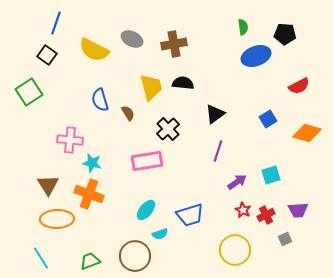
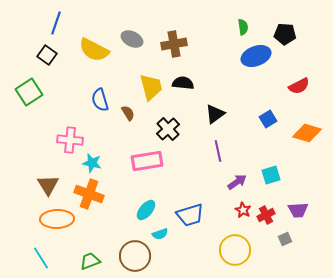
purple line: rotated 30 degrees counterclockwise
